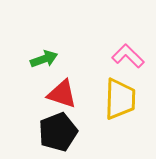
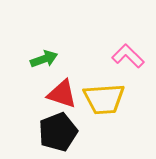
yellow trapezoid: moved 16 px left; rotated 84 degrees clockwise
